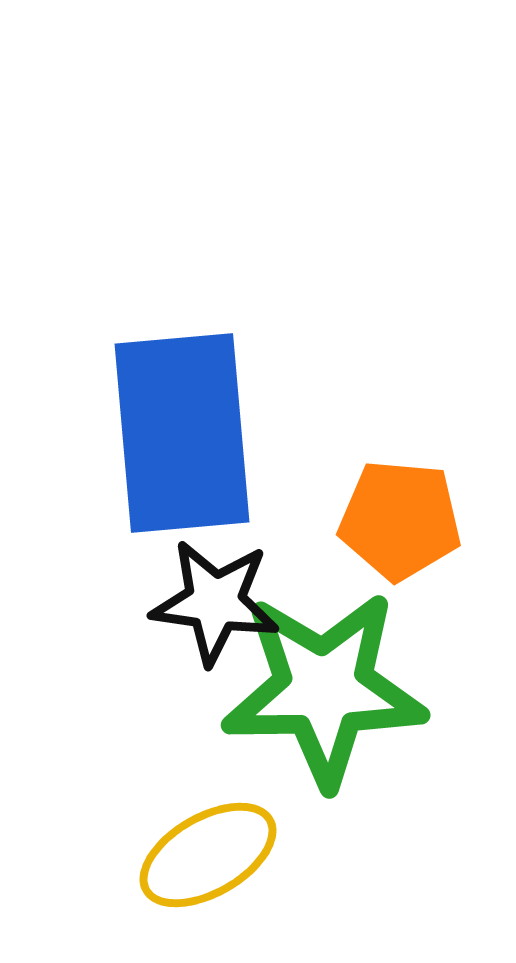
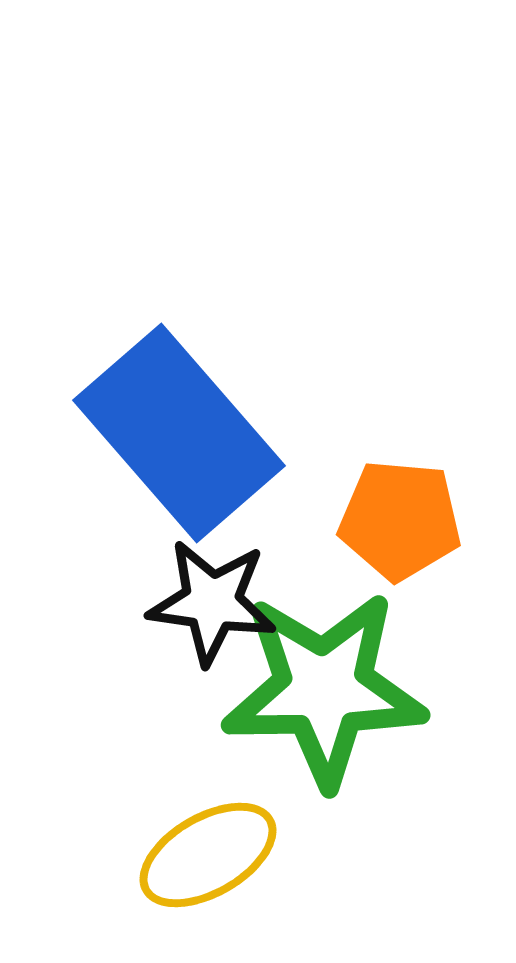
blue rectangle: moved 3 px left; rotated 36 degrees counterclockwise
black star: moved 3 px left
